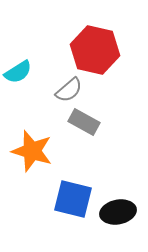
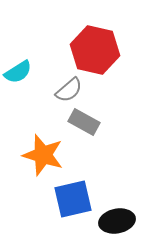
orange star: moved 11 px right, 4 px down
blue square: rotated 27 degrees counterclockwise
black ellipse: moved 1 px left, 9 px down
